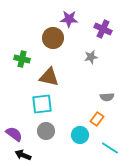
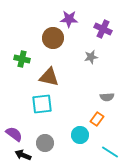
gray circle: moved 1 px left, 12 px down
cyan line: moved 4 px down
